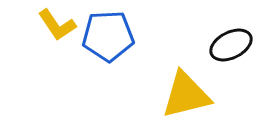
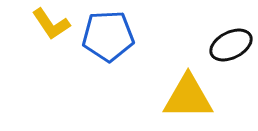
yellow L-shape: moved 6 px left, 1 px up
yellow triangle: moved 2 px right, 2 px down; rotated 14 degrees clockwise
